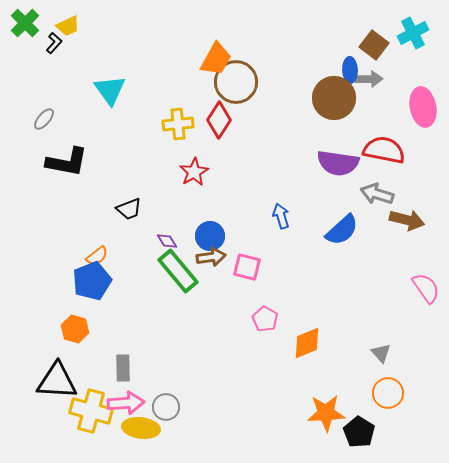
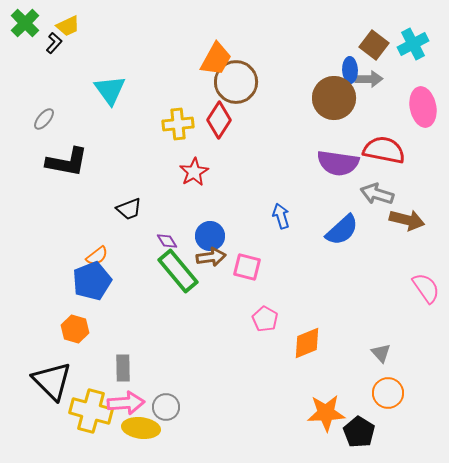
cyan cross at (413, 33): moved 11 px down
black triangle at (57, 381): moved 5 px left; rotated 42 degrees clockwise
